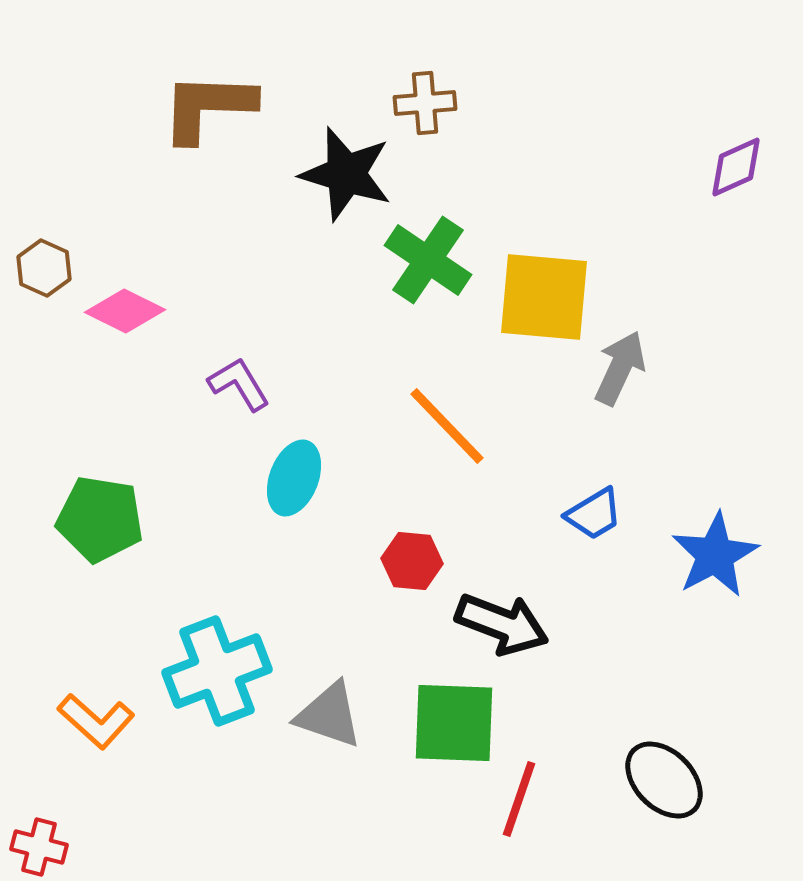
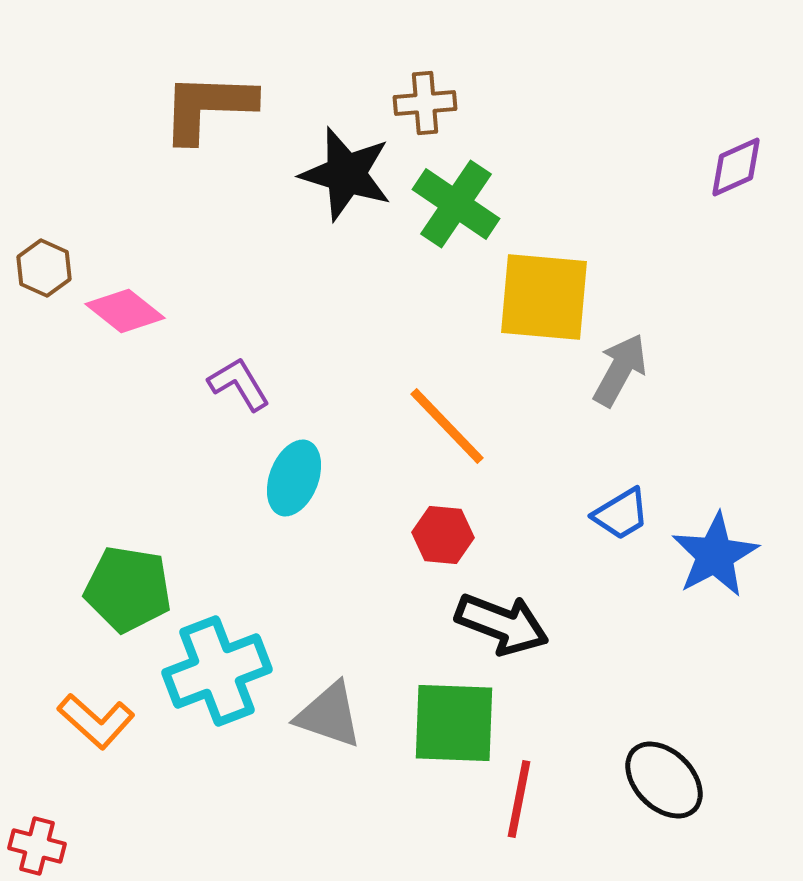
green cross: moved 28 px right, 56 px up
pink diamond: rotated 12 degrees clockwise
gray arrow: moved 2 px down; rotated 4 degrees clockwise
blue trapezoid: moved 27 px right
green pentagon: moved 28 px right, 70 px down
red hexagon: moved 31 px right, 26 px up
red line: rotated 8 degrees counterclockwise
red cross: moved 2 px left, 1 px up
